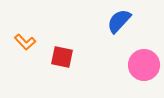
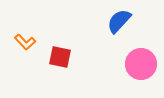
red square: moved 2 px left
pink circle: moved 3 px left, 1 px up
